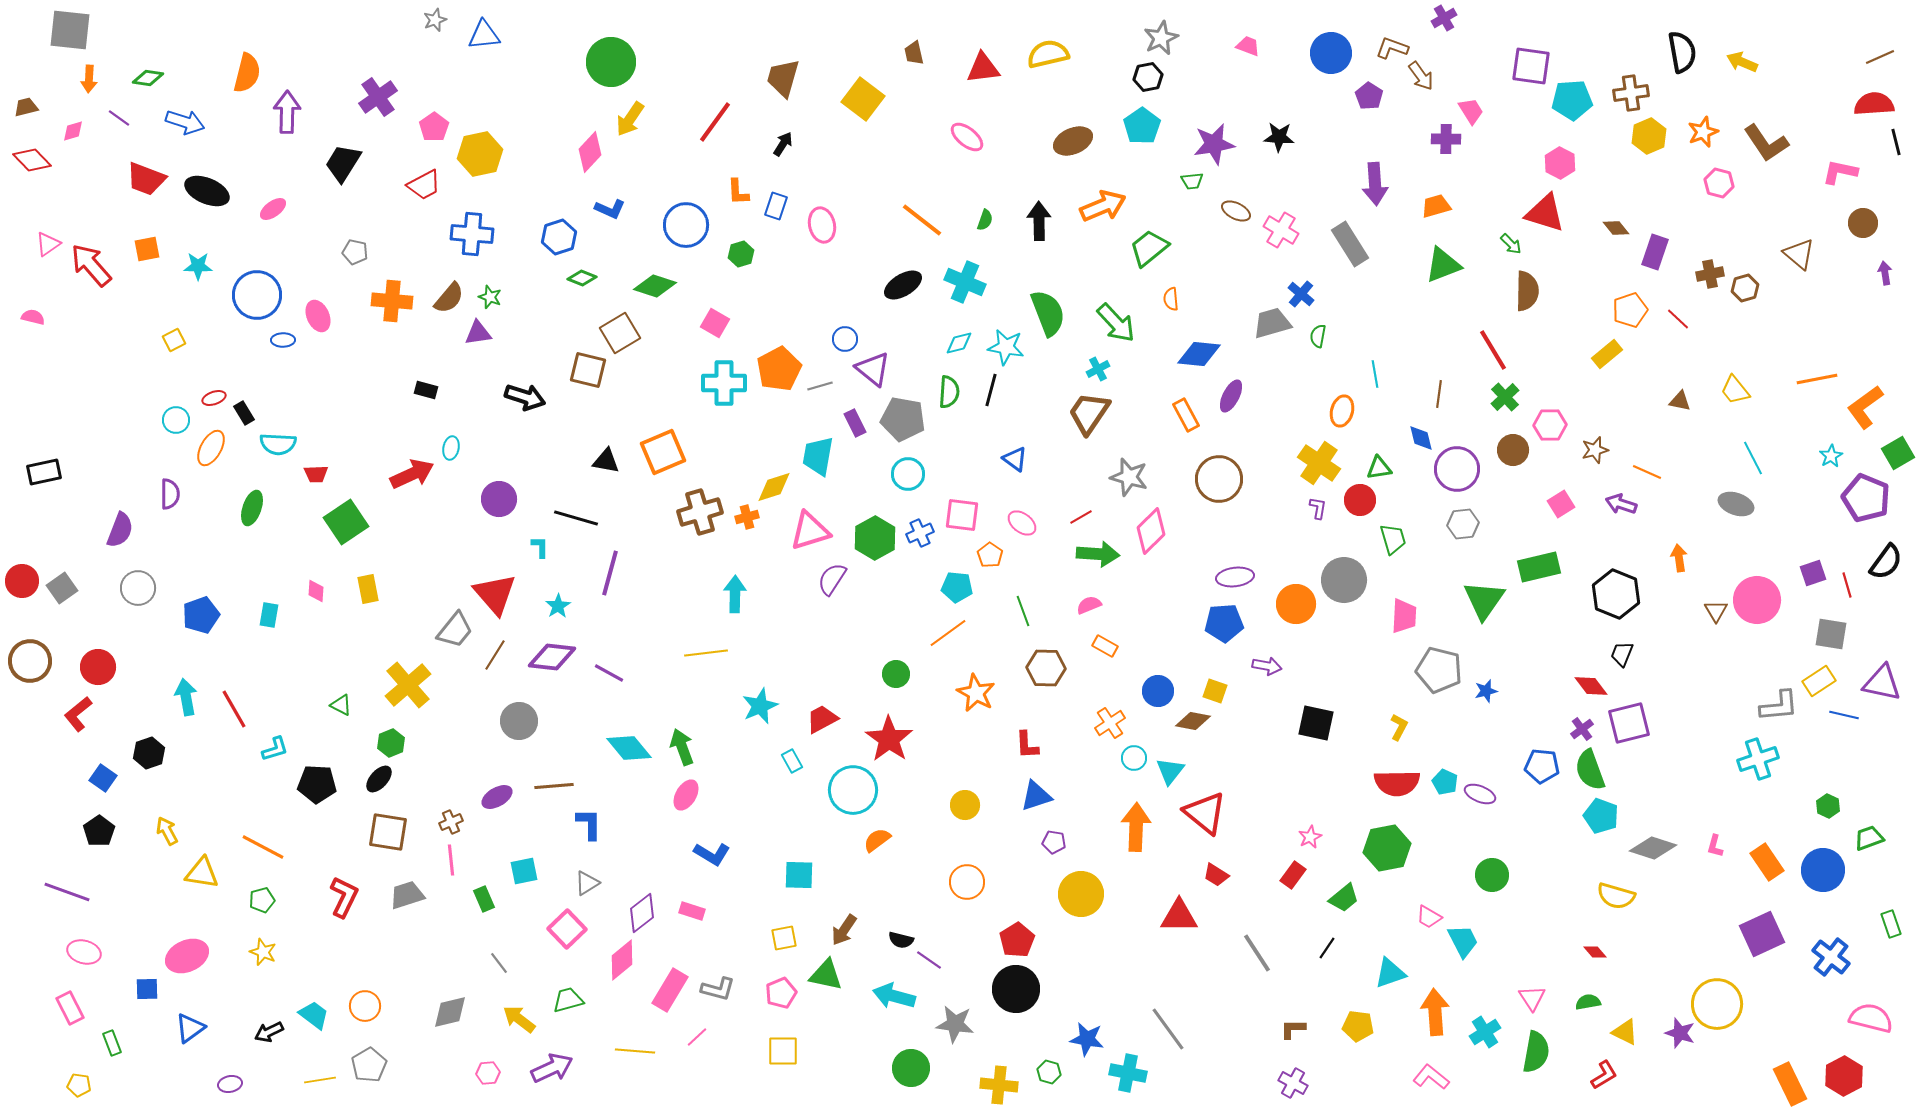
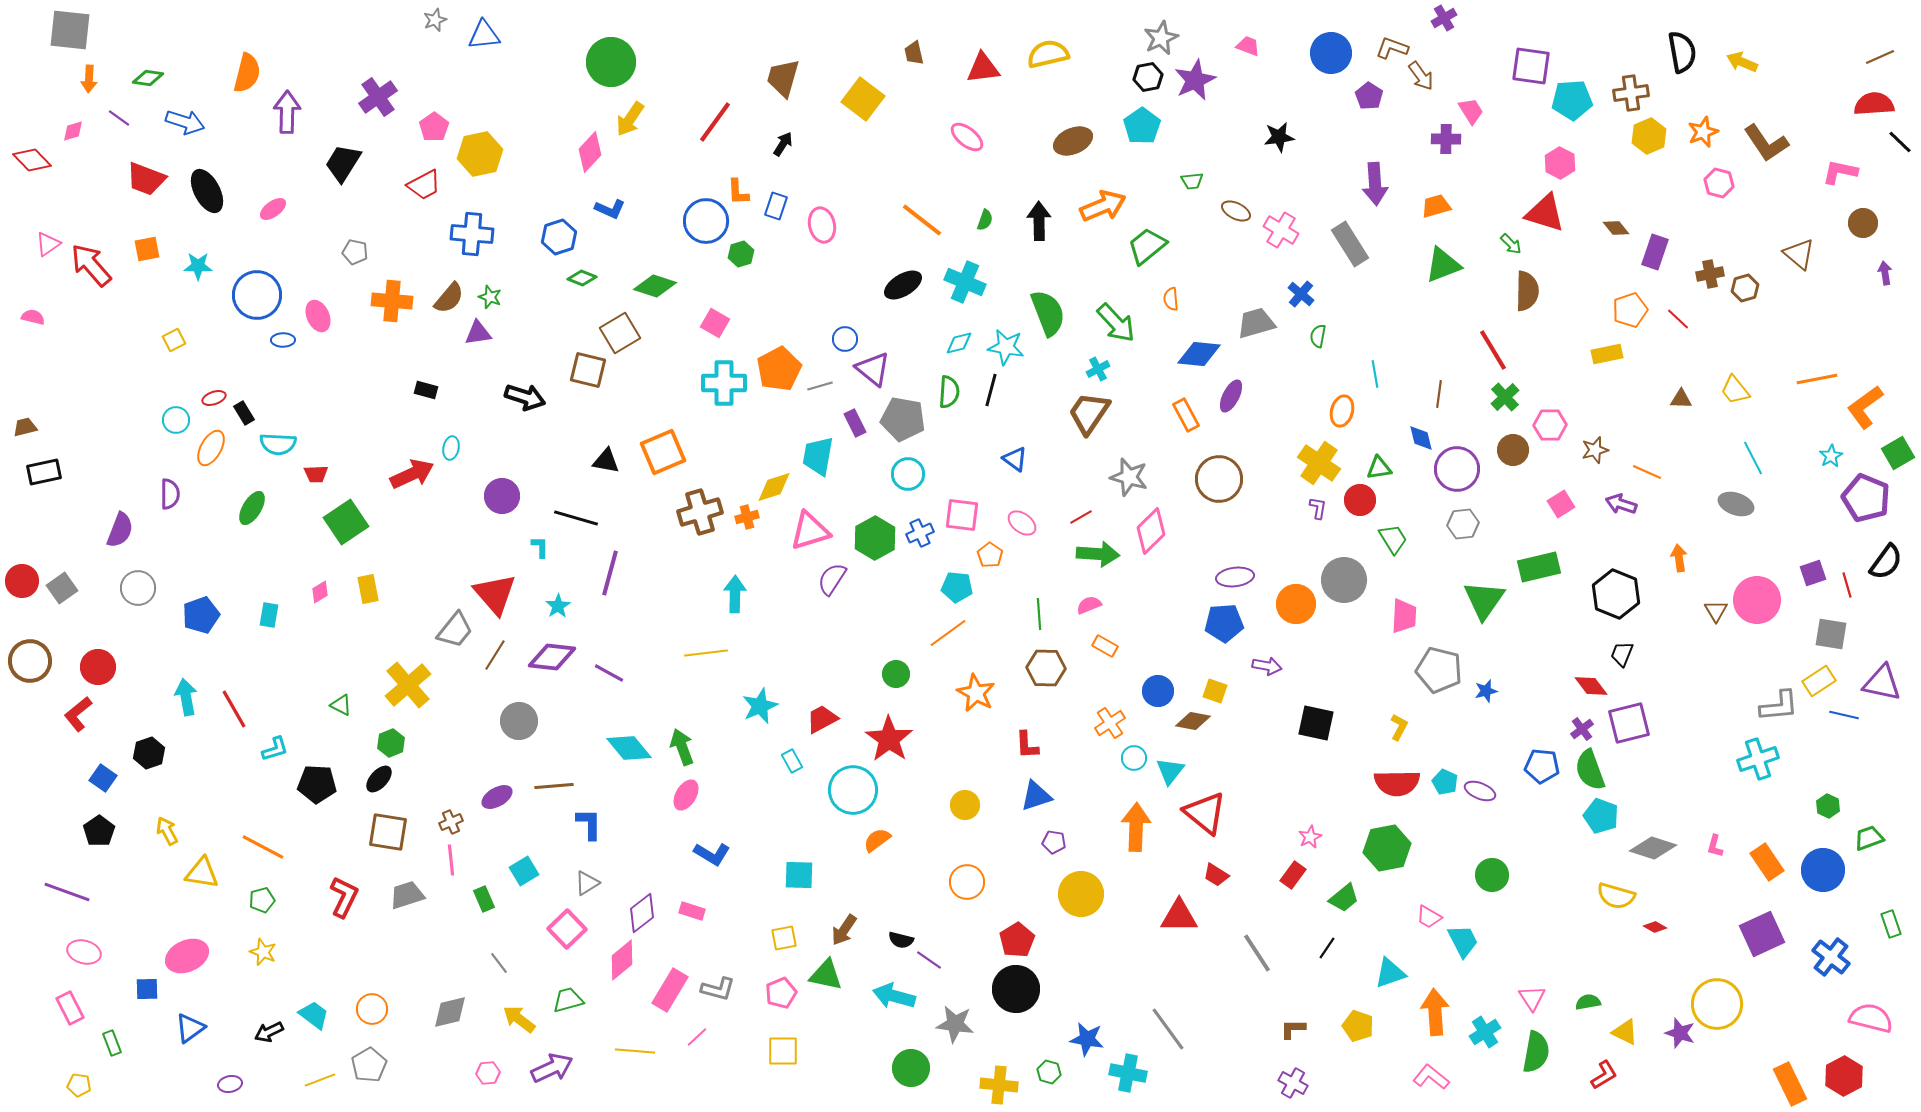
brown trapezoid at (26, 107): moved 1 px left, 320 px down
black star at (1279, 137): rotated 12 degrees counterclockwise
black line at (1896, 142): moved 4 px right; rotated 32 degrees counterclockwise
purple star at (1214, 144): moved 19 px left, 64 px up; rotated 15 degrees counterclockwise
black ellipse at (207, 191): rotated 39 degrees clockwise
blue circle at (686, 225): moved 20 px right, 4 px up
green trapezoid at (1149, 248): moved 2 px left, 2 px up
gray trapezoid at (1272, 323): moved 16 px left
yellow rectangle at (1607, 354): rotated 28 degrees clockwise
brown triangle at (1680, 401): moved 1 px right, 2 px up; rotated 10 degrees counterclockwise
purple circle at (499, 499): moved 3 px right, 3 px up
green ellipse at (252, 508): rotated 12 degrees clockwise
green trapezoid at (1393, 539): rotated 16 degrees counterclockwise
pink diamond at (316, 591): moved 4 px right, 1 px down; rotated 55 degrees clockwise
green line at (1023, 611): moved 16 px right, 3 px down; rotated 16 degrees clockwise
purple ellipse at (1480, 794): moved 3 px up
cyan square at (524, 871): rotated 20 degrees counterclockwise
red diamond at (1595, 952): moved 60 px right, 25 px up; rotated 20 degrees counterclockwise
orange circle at (365, 1006): moved 7 px right, 3 px down
yellow pentagon at (1358, 1026): rotated 12 degrees clockwise
yellow line at (320, 1080): rotated 12 degrees counterclockwise
